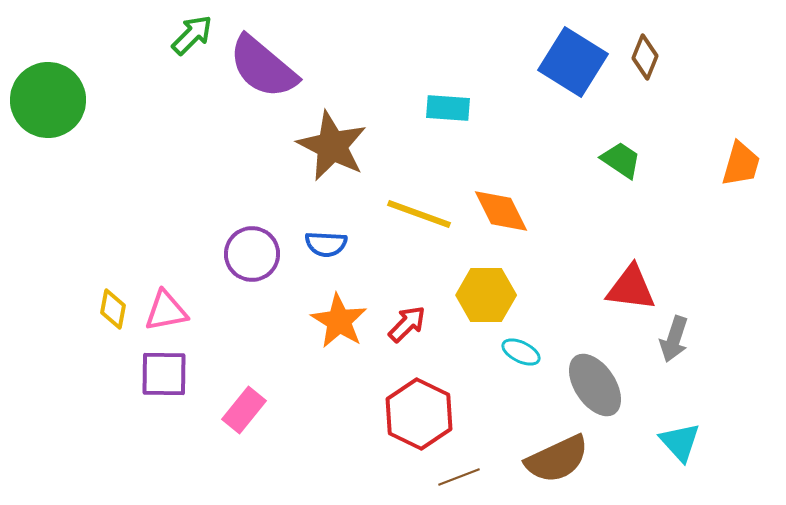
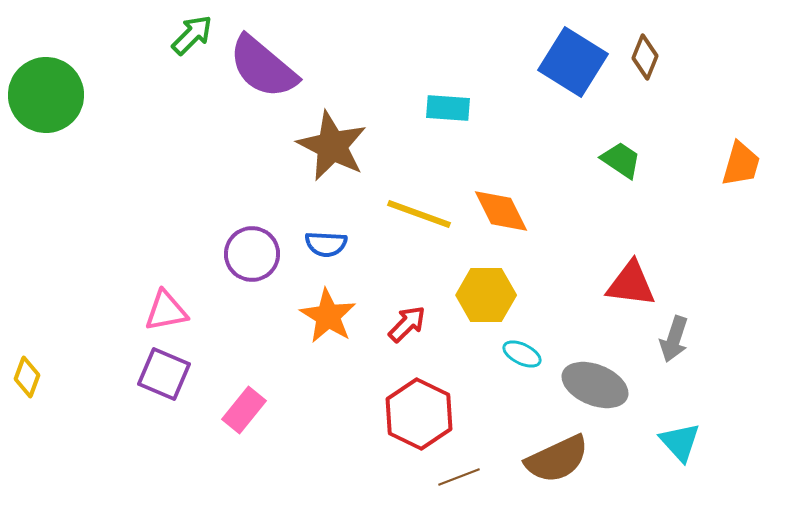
green circle: moved 2 px left, 5 px up
red triangle: moved 4 px up
yellow diamond: moved 86 px left, 68 px down; rotated 9 degrees clockwise
orange star: moved 11 px left, 5 px up
cyan ellipse: moved 1 px right, 2 px down
purple square: rotated 22 degrees clockwise
gray ellipse: rotated 34 degrees counterclockwise
